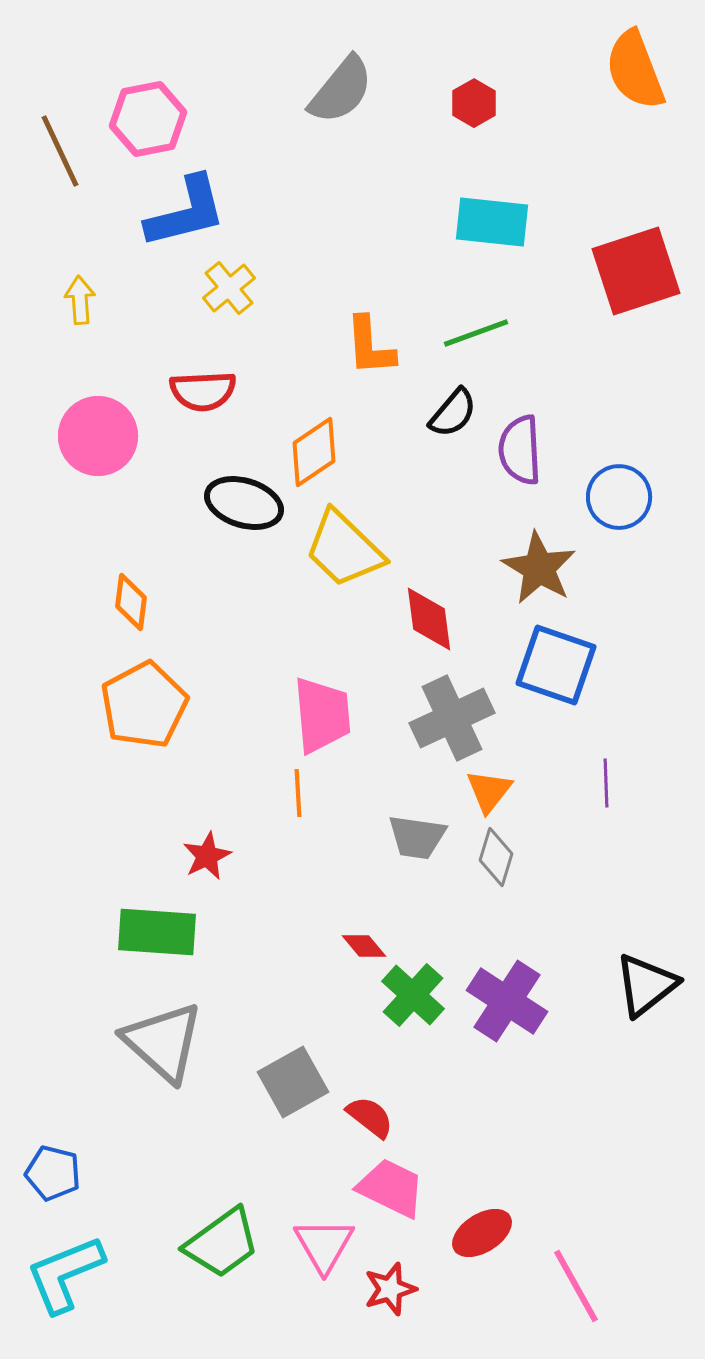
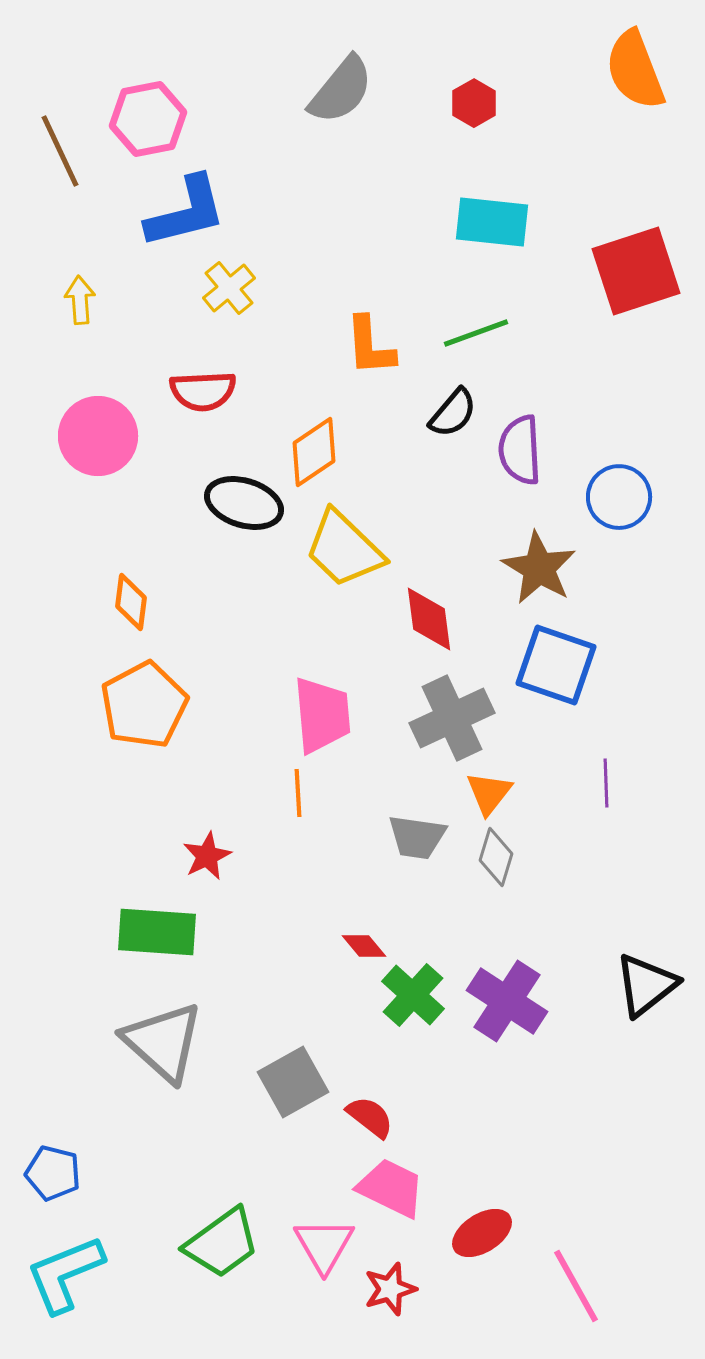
orange triangle at (489, 791): moved 2 px down
